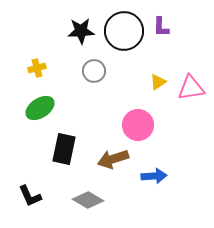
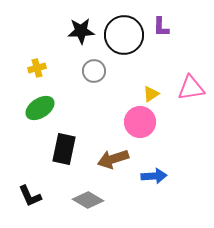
black circle: moved 4 px down
yellow triangle: moved 7 px left, 12 px down
pink circle: moved 2 px right, 3 px up
